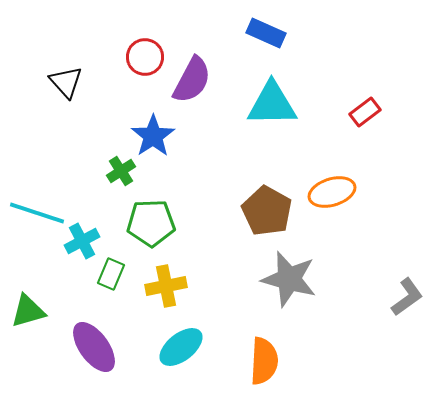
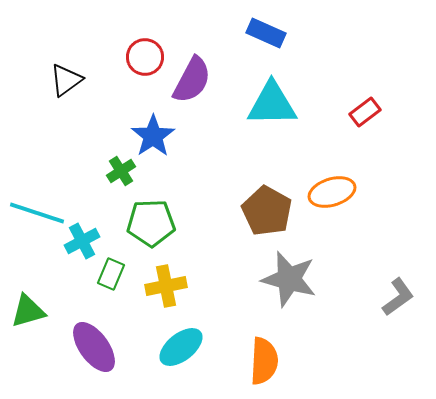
black triangle: moved 2 px up; rotated 36 degrees clockwise
gray L-shape: moved 9 px left
